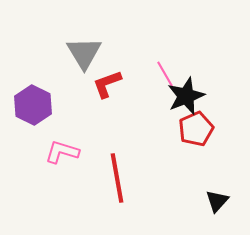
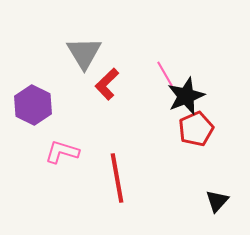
red L-shape: rotated 24 degrees counterclockwise
